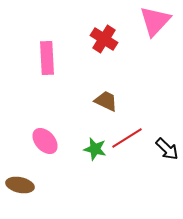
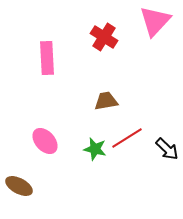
red cross: moved 2 px up
brown trapezoid: rotated 35 degrees counterclockwise
brown ellipse: moved 1 px left, 1 px down; rotated 16 degrees clockwise
